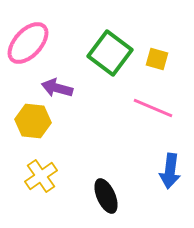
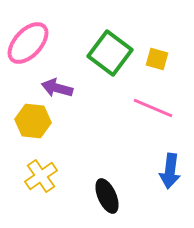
black ellipse: moved 1 px right
